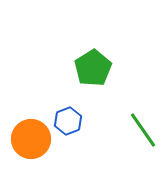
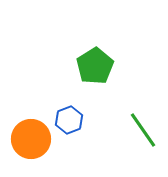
green pentagon: moved 2 px right, 2 px up
blue hexagon: moved 1 px right, 1 px up
